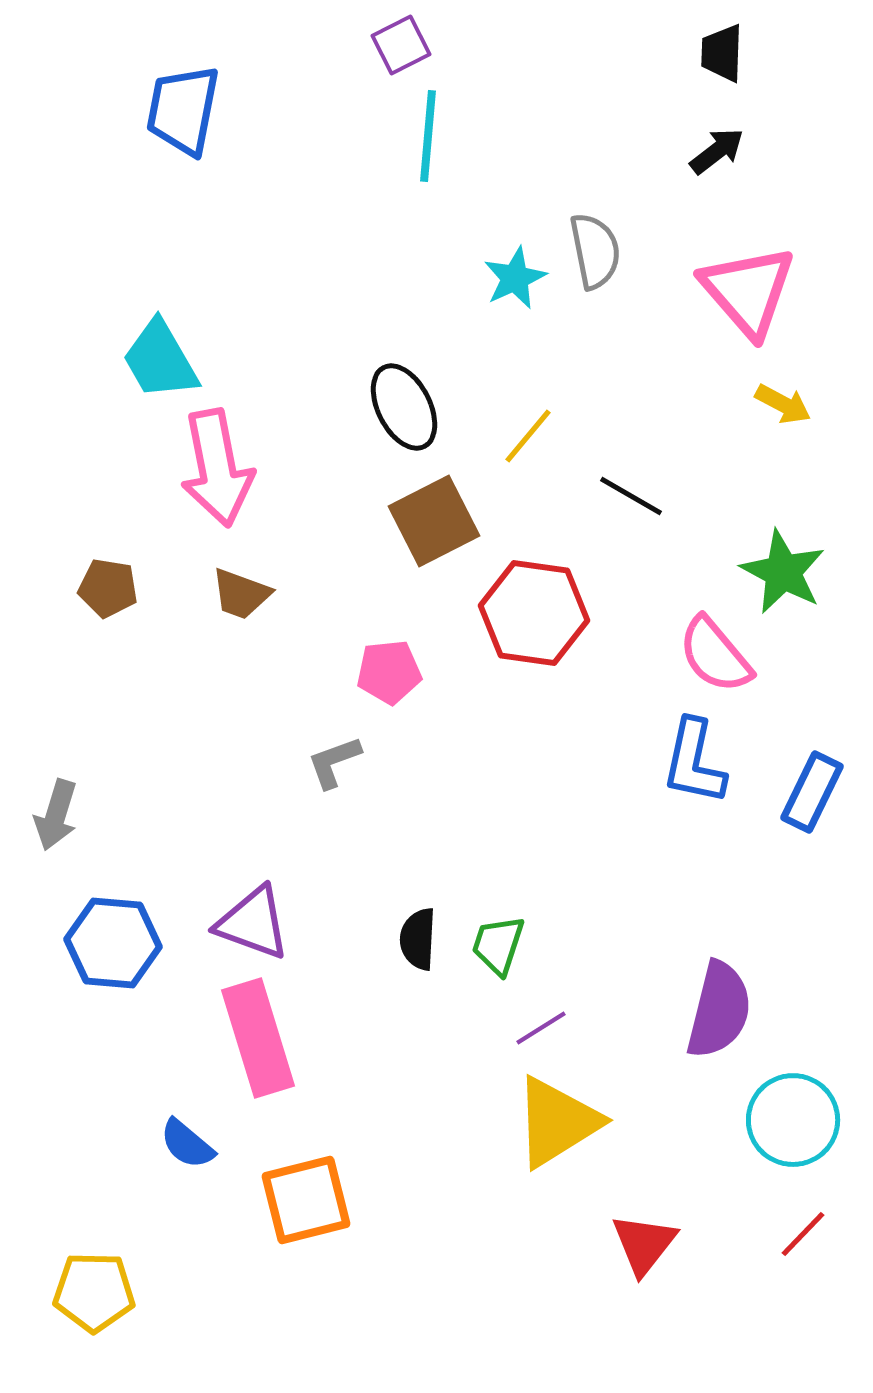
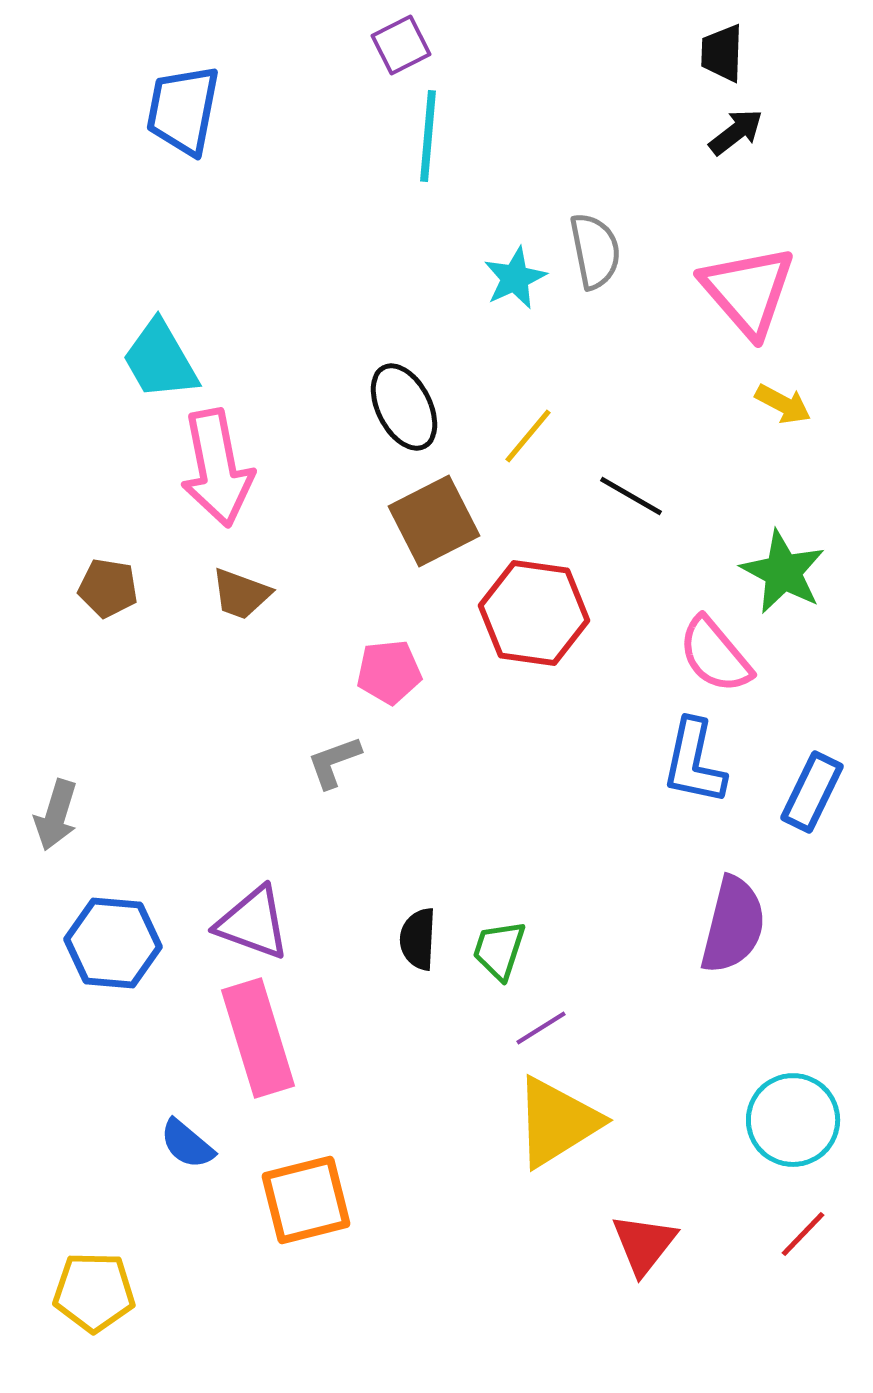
black arrow: moved 19 px right, 19 px up
green trapezoid: moved 1 px right, 5 px down
purple semicircle: moved 14 px right, 85 px up
